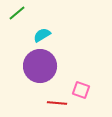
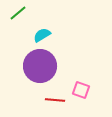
green line: moved 1 px right
red line: moved 2 px left, 3 px up
